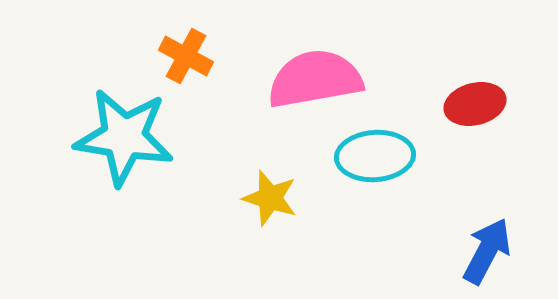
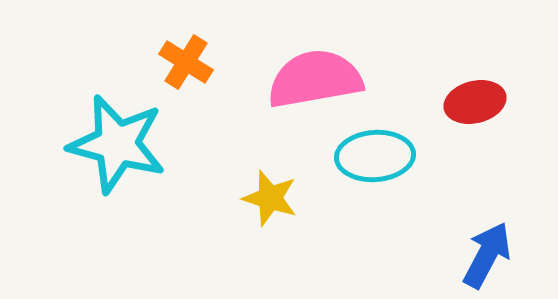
orange cross: moved 6 px down; rotated 4 degrees clockwise
red ellipse: moved 2 px up
cyan star: moved 7 px left, 7 px down; rotated 6 degrees clockwise
blue arrow: moved 4 px down
